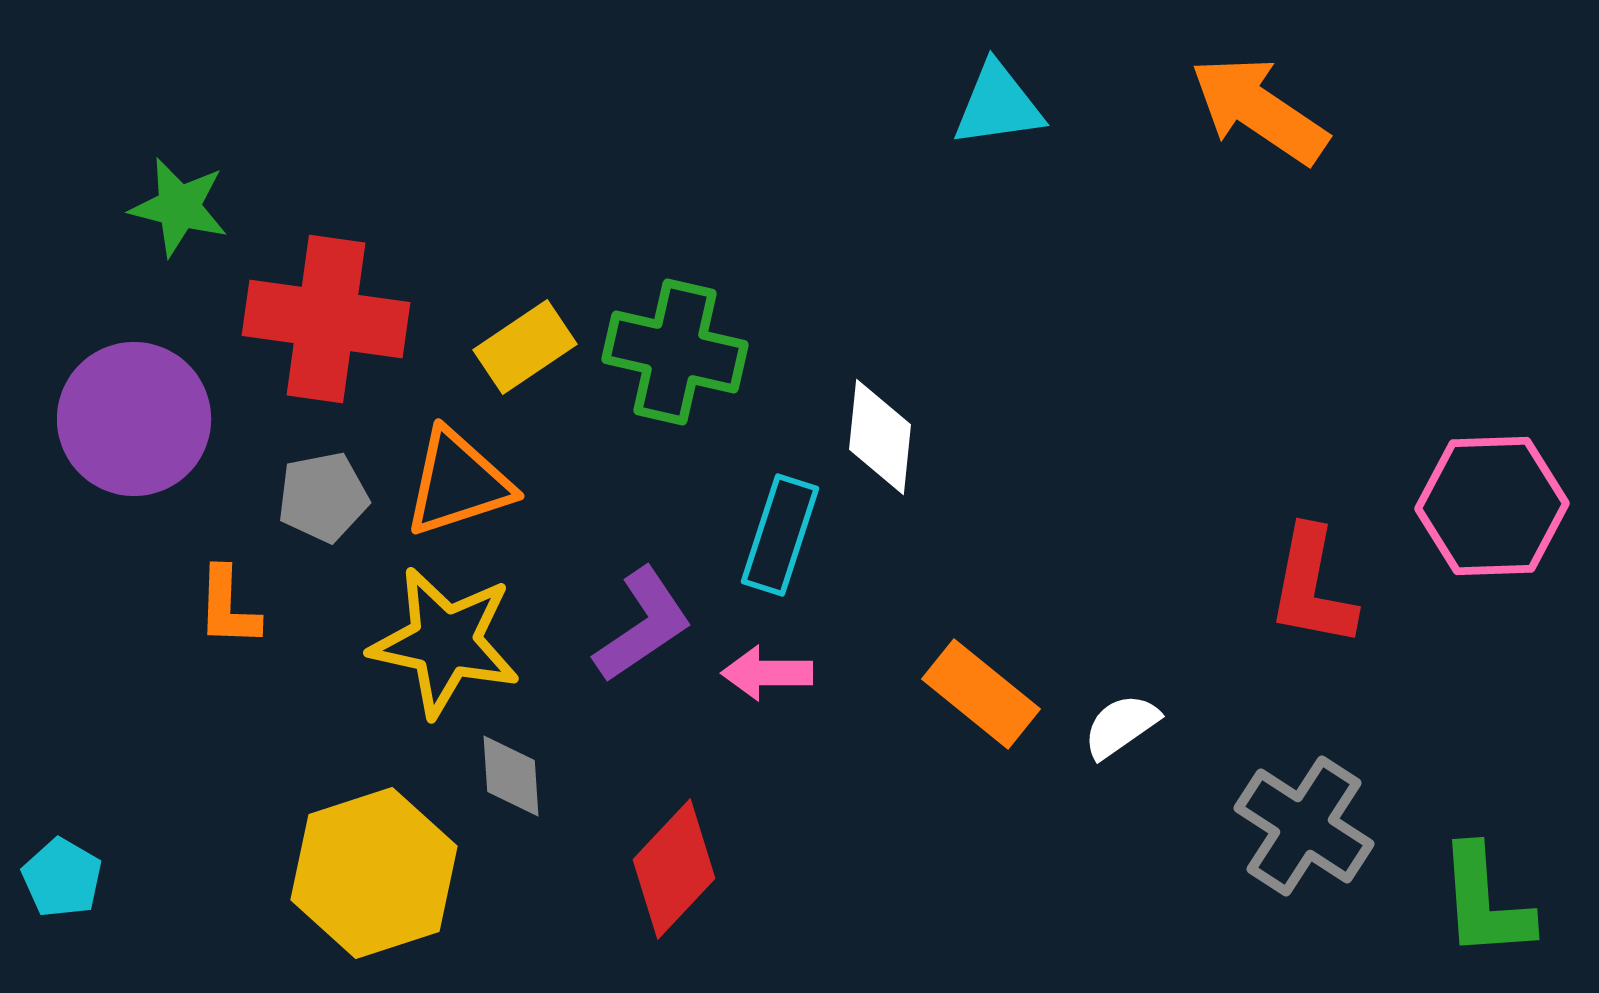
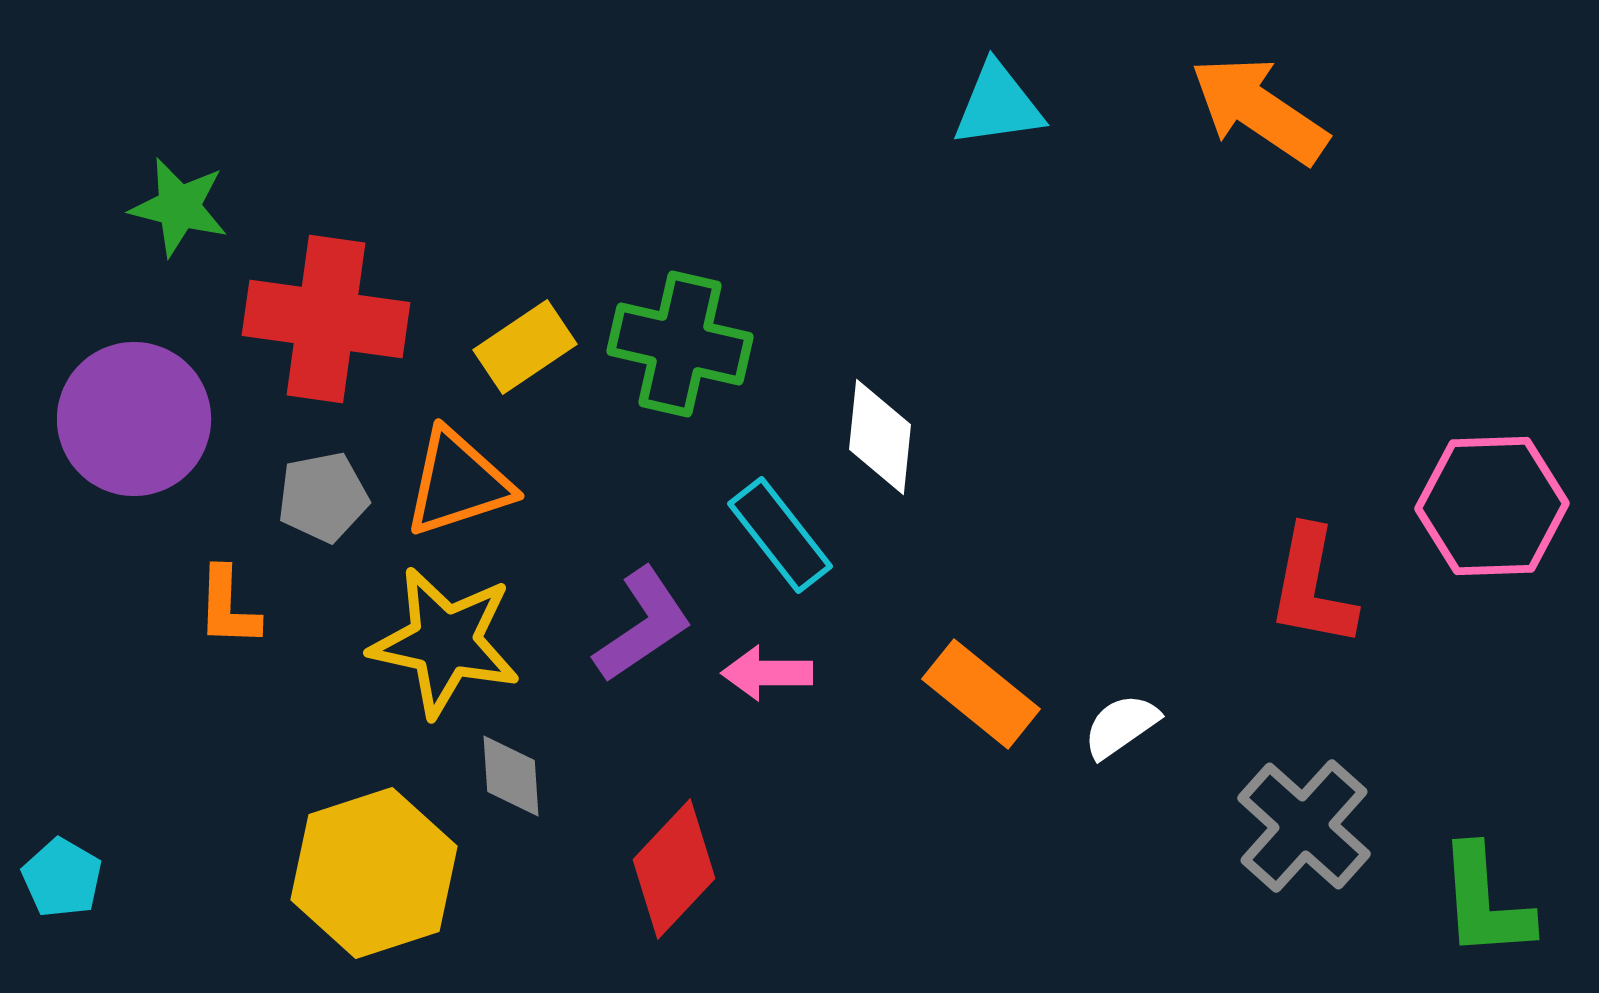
green cross: moved 5 px right, 8 px up
cyan rectangle: rotated 56 degrees counterclockwise
gray cross: rotated 9 degrees clockwise
